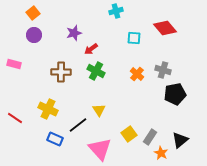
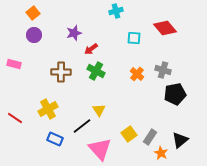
yellow cross: rotated 36 degrees clockwise
black line: moved 4 px right, 1 px down
